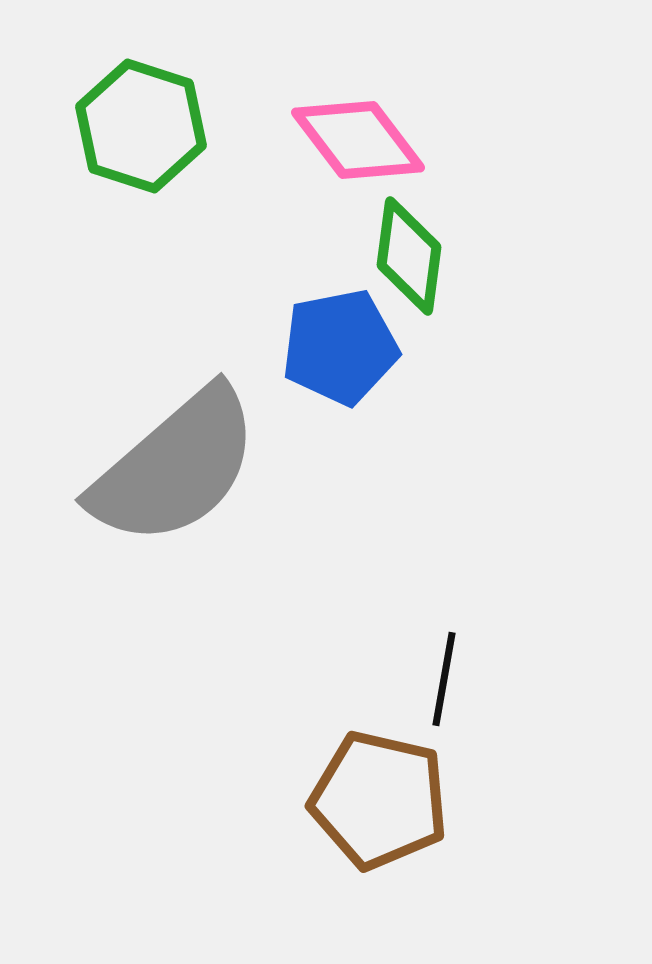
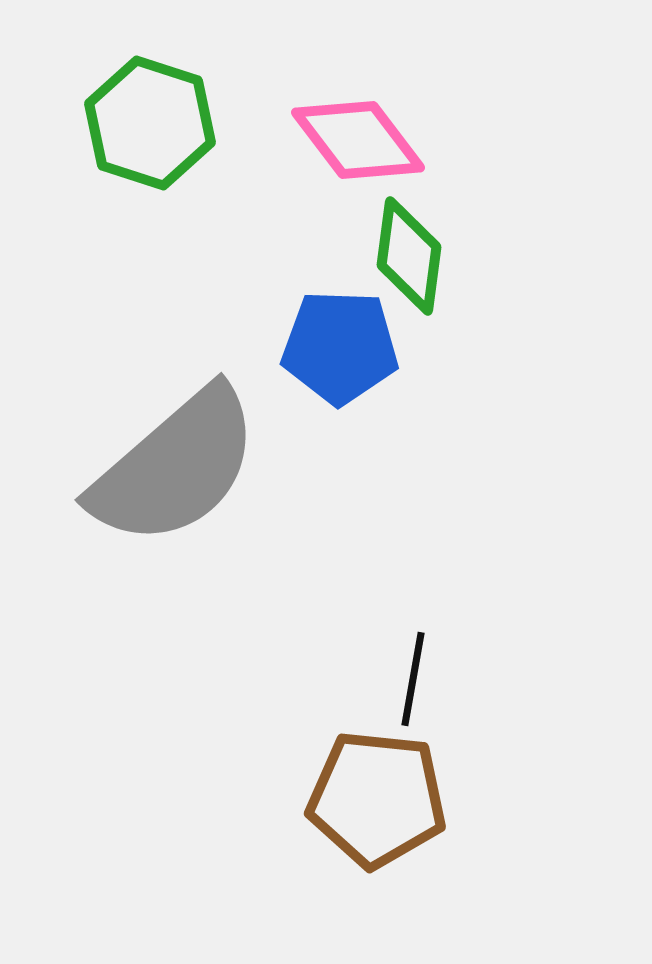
green hexagon: moved 9 px right, 3 px up
blue pentagon: rotated 13 degrees clockwise
black line: moved 31 px left
brown pentagon: moved 2 px left, 1 px up; rotated 7 degrees counterclockwise
